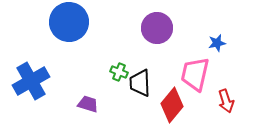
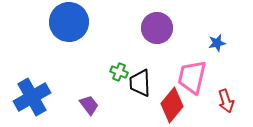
pink trapezoid: moved 3 px left, 3 px down
blue cross: moved 1 px right, 16 px down
purple trapezoid: moved 1 px right, 1 px down; rotated 35 degrees clockwise
